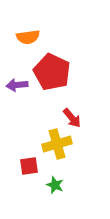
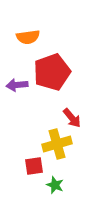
red pentagon: rotated 27 degrees clockwise
red square: moved 5 px right
